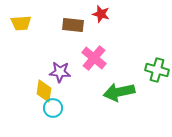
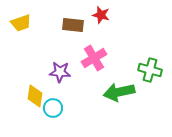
red star: moved 1 px down
yellow trapezoid: rotated 15 degrees counterclockwise
pink cross: rotated 20 degrees clockwise
green cross: moved 7 px left
yellow diamond: moved 9 px left, 5 px down
